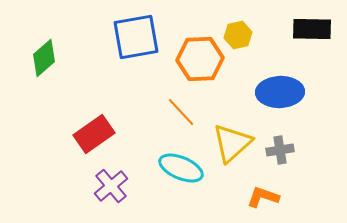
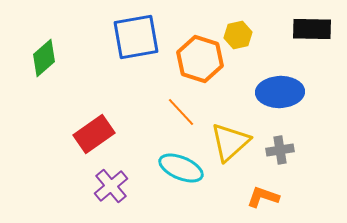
orange hexagon: rotated 21 degrees clockwise
yellow triangle: moved 2 px left, 1 px up
